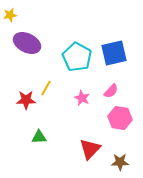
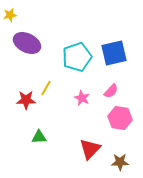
cyan pentagon: rotated 24 degrees clockwise
